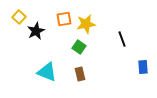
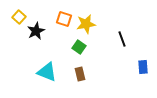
orange square: rotated 28 degrees clockwise
